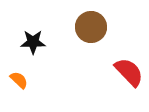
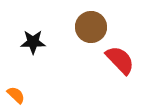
red semicircle: moved 9 px left, 12 px up
orange semicircle: moved 3 px left, 15 px down
